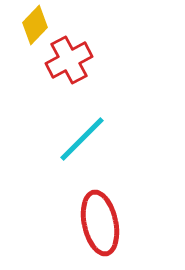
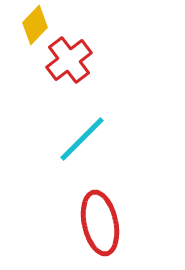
red cross: rotated 9 degrees counterclockwise
